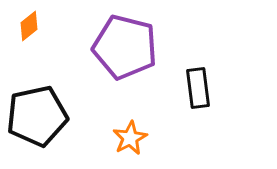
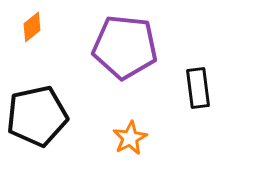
orange diamond: moved 3 px right, 1 px down
purple pentagon: rotated 8 degrees counterclockwise
